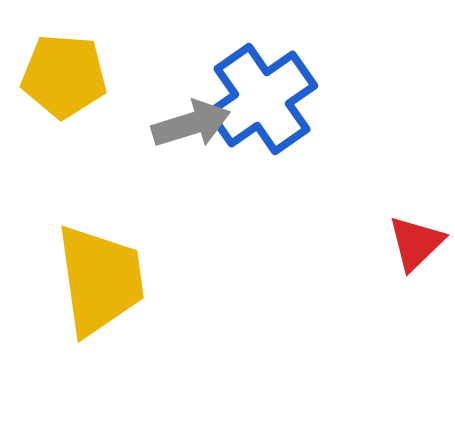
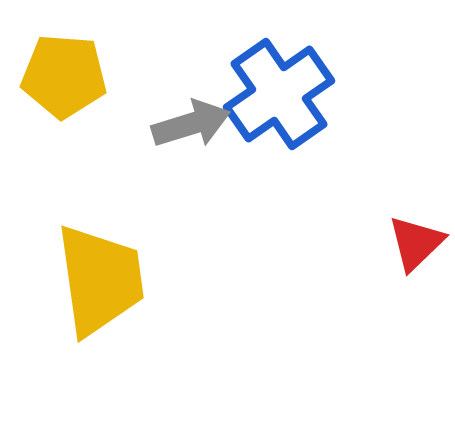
blue cross: moved 17 px right, 5 px up
